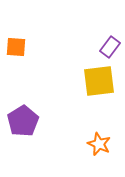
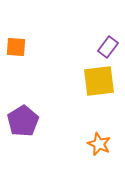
purple rectangle: moved 2 px left
